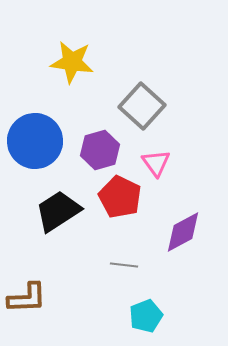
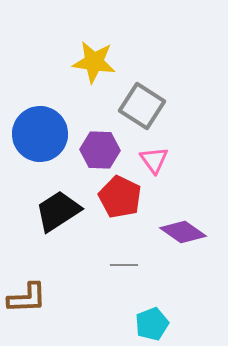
yellow star: moved 22 px right
gray square: rotated 9 degrees counterclockwise
blue circle: moved 5 px right, 7 px up
purple hexagon: rotated 18 degrees clockwise
pink triangle: moved 2 px left, 3 px up
purple diamond: rotated 63 degrees clockwise
gray line: rotated 8 degrees counterclockwise
cyan pentagon: moved 6 px right, 8 px down
